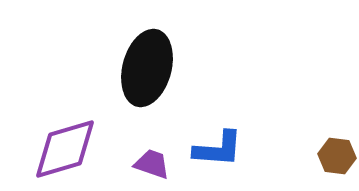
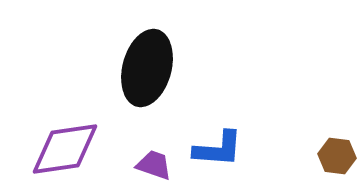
purple diamond: rotated 8 degrees clockwise
purple trapezoid: moved 2 px right, 1 px down
